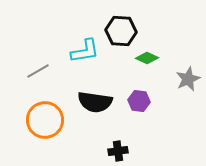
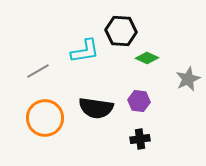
black semicircle: moved 1 px right, 6 px down
orange circle: moved 2 px up
black cross: moved 22 px right, 12 px up
